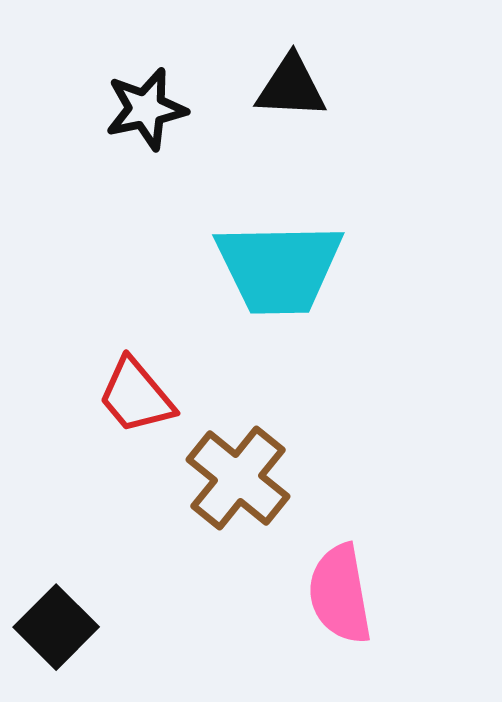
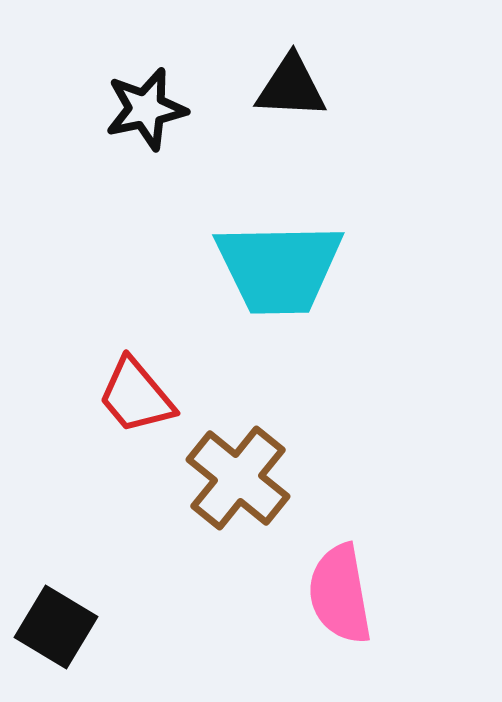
black square: rotated 14 degrees counterclockwise
